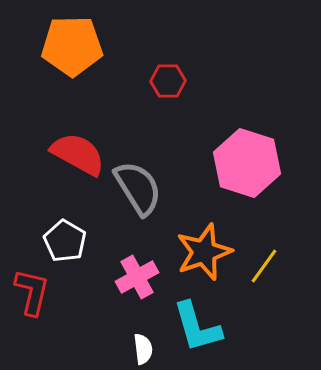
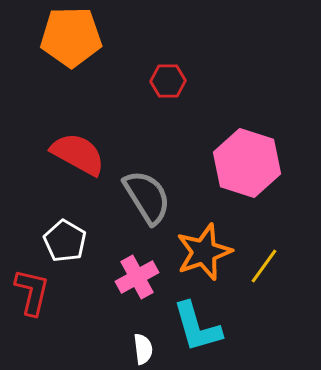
orange pentagon: moved 1 px left, 9 px up
gray semicircle: moved 9 px right, 9 px down
